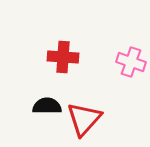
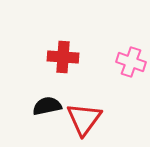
black semicircle: rotated 12 degrees counterclockwise
red triangle: rotated 6 degrees counterclockwise
